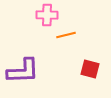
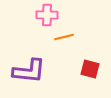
orange line: moved 2 px left, 2 px down
purple L-shape: moved 6 px right; rotated 8 degrees clockwise
